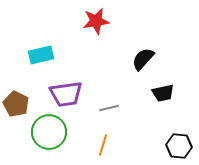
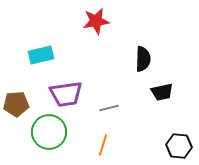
black semicircle: rotated 140 degrees clockwise
black trapezoid: moved 1 px left, 1 px up
brown pentagon: rotated 30 degrees counterclockwise
